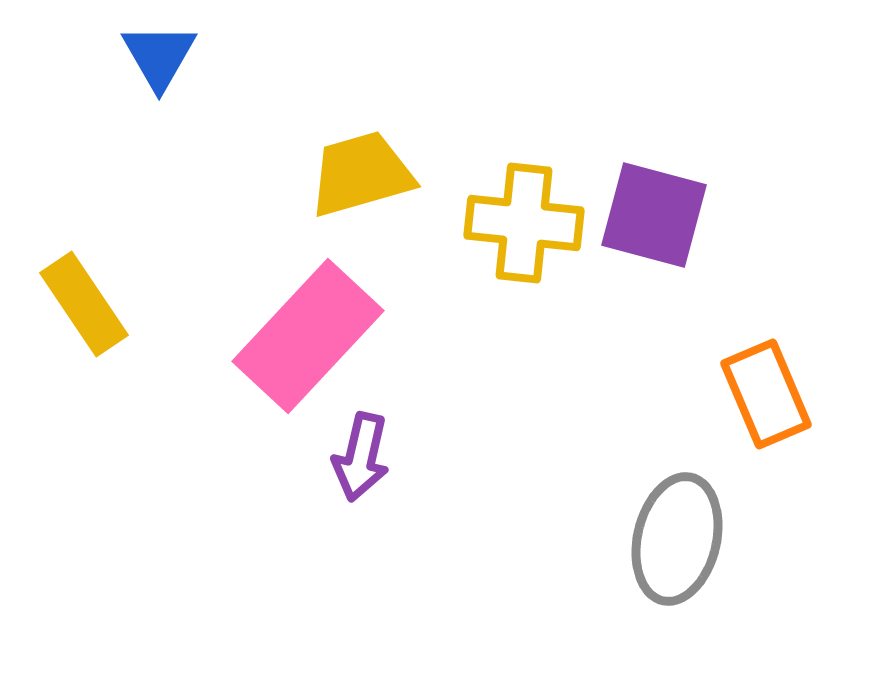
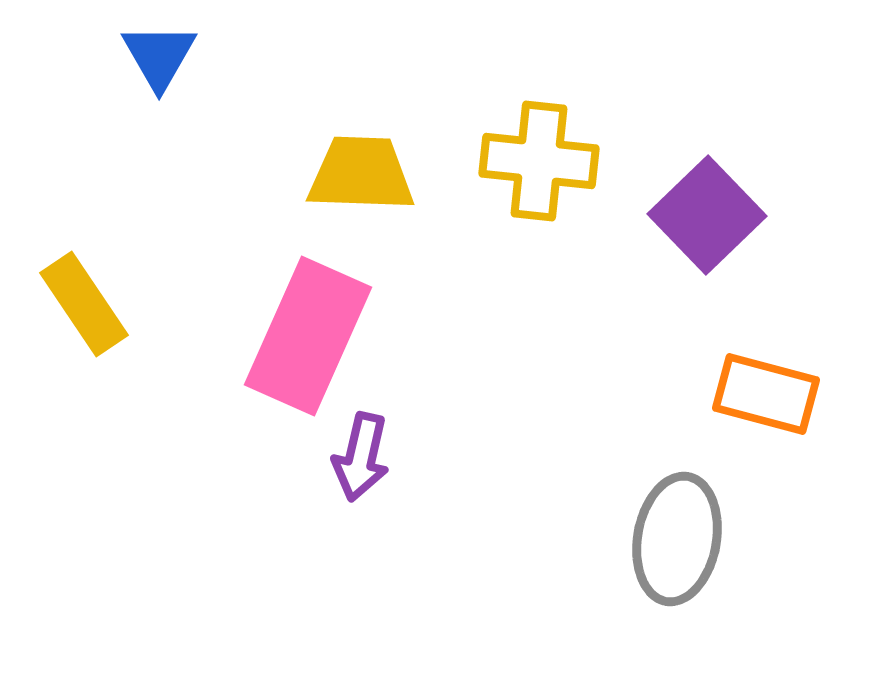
yellow trapezoid: rotated 18 degrees clockwise
purple square: moved 53 px right; rotated 31 degrees clockwise
yellow cross: moved 15 px right, 62 px up
pink rectangle: rotated 19 degrees counterclockwise
orange rectangle: rotated 52 degrees counterclockwise
gray ellipse: rotated 3 degrees counterclockwise
